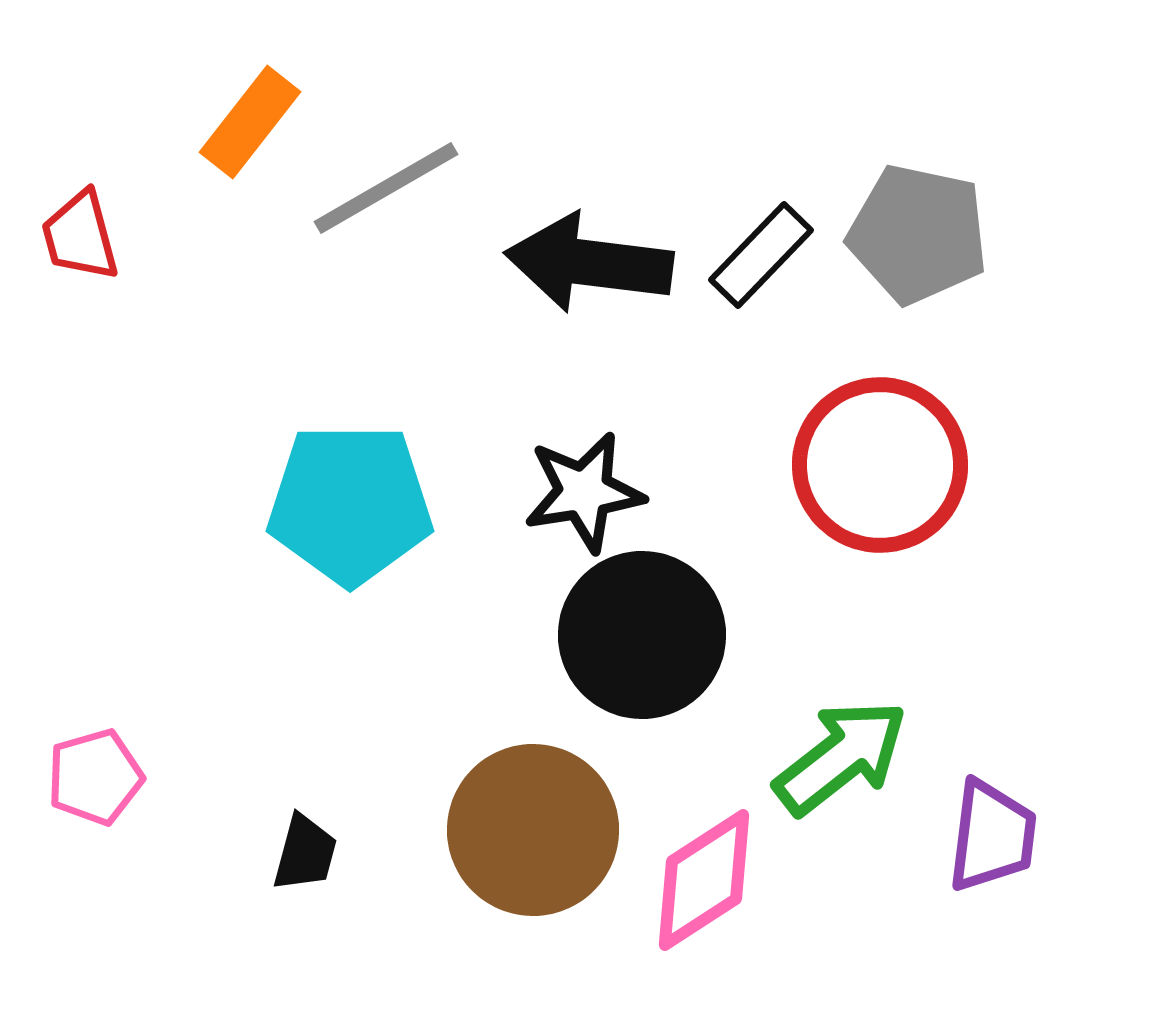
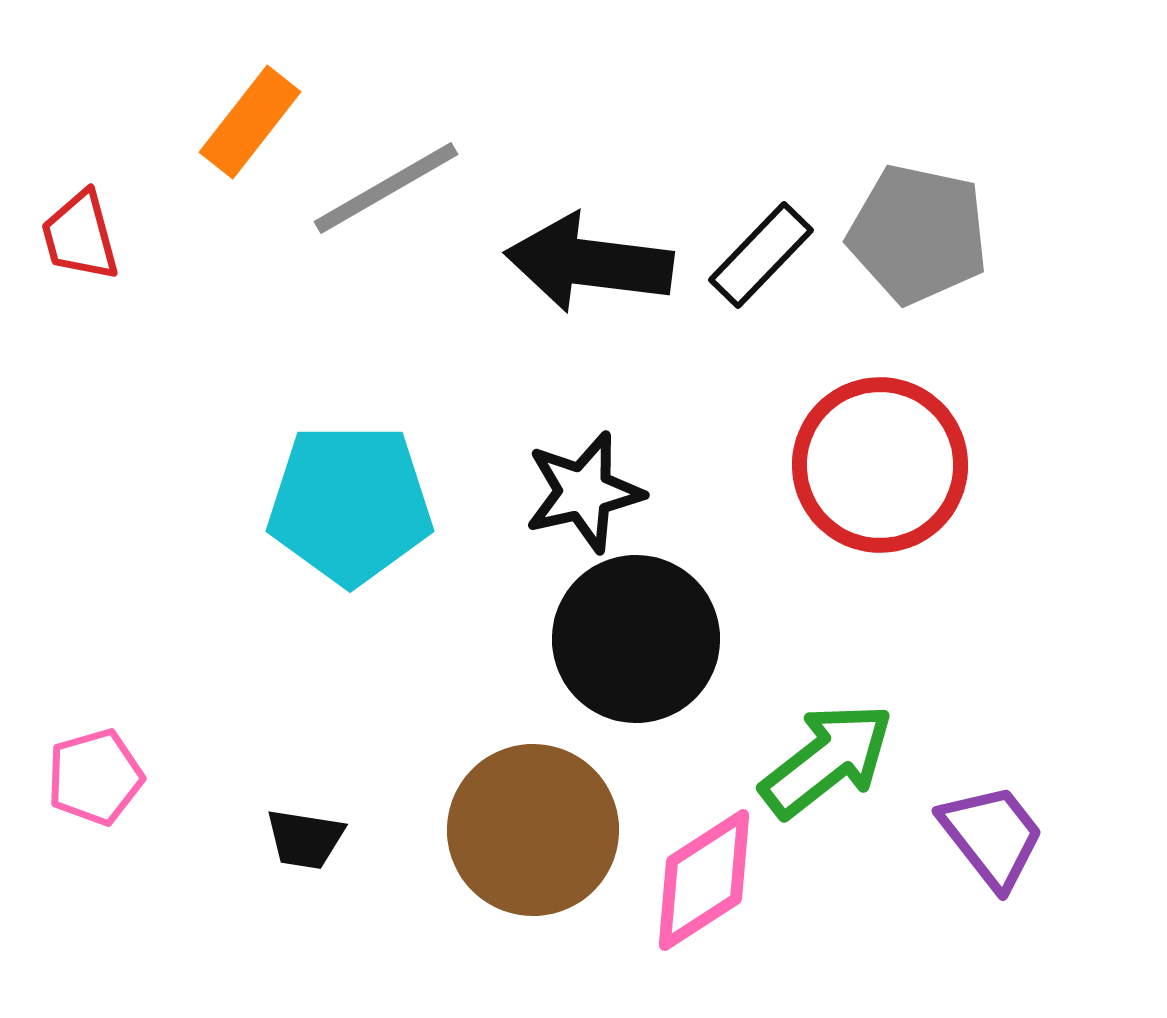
black star: rotated 4 degrees counterclockwise
black circle: moved 6 px left, 4 px down
green arrow: moved 14 px left, 3 px down
purple trapezoid: rotated 45 degrees counterclockwise
black trapezoid: moved 14 px up; rotated 84 degrees clockwise
